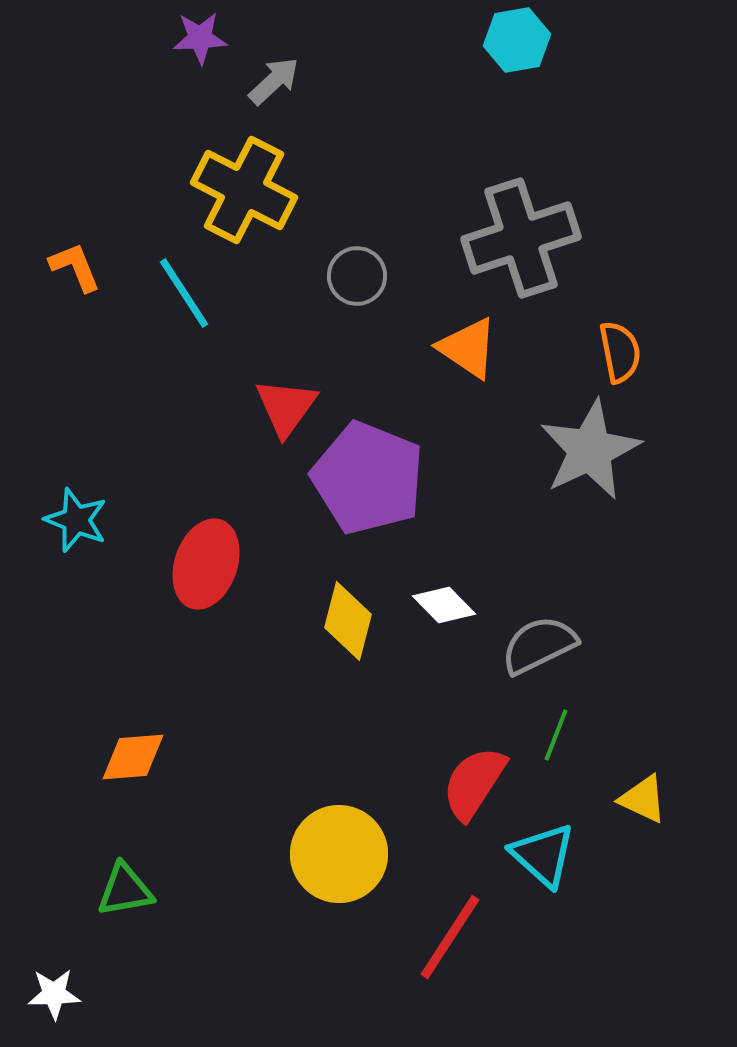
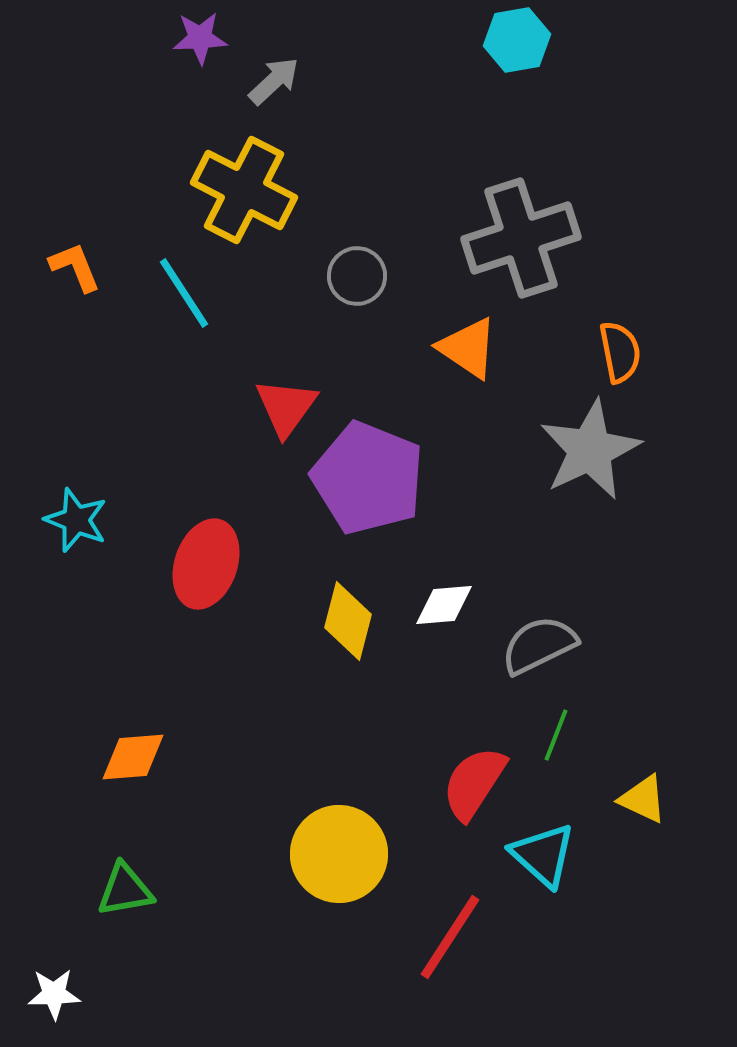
white diamond: rotated 50 degrees counterclockwise
